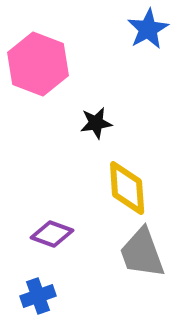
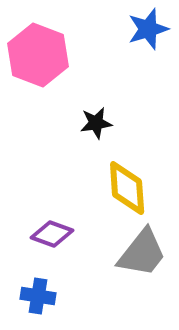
blue star: rotated 12 degrees clockwise
pink hexagon: moved 9 px up
gray trapezoid: rotated 122 degrees counterclockwise
blue cross: rotated 28 degrees clockwise
